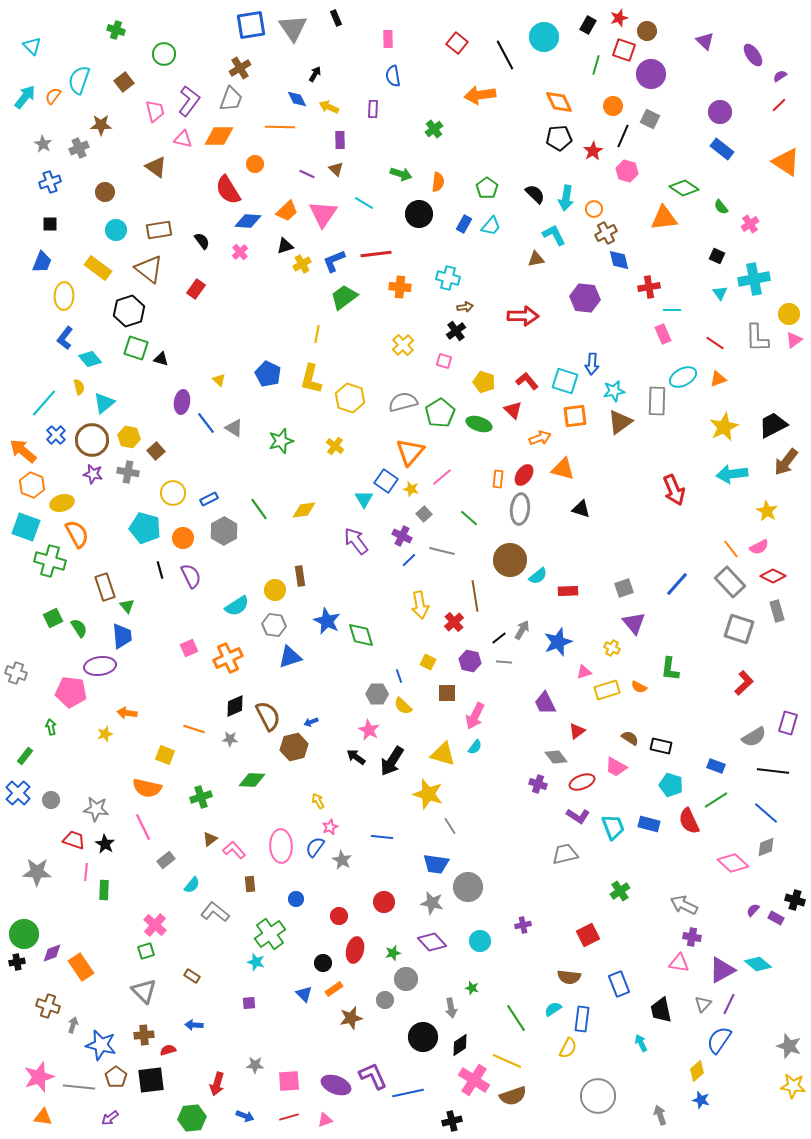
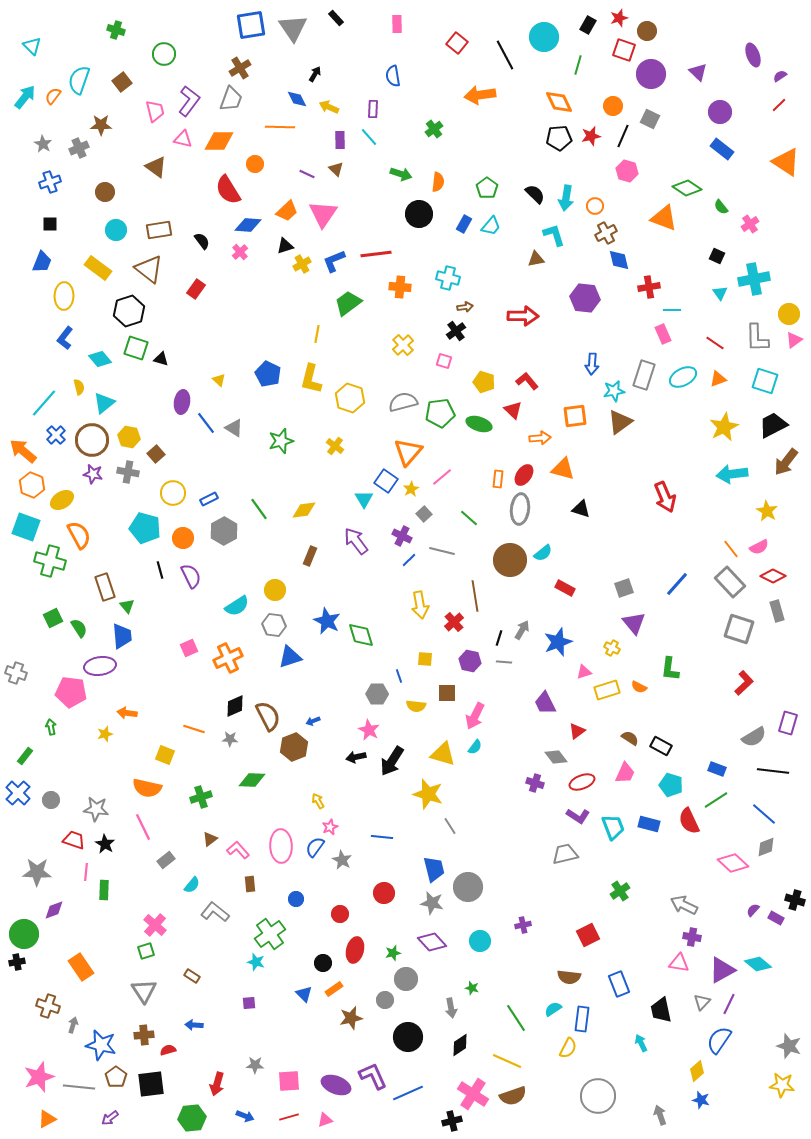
black rectangle at (336, 18): rotated 21 degrees counterclockwise
pink rectangle at (388, 39): moved 9 px right, 15 px up
purple triangle at (705, 41): moved 7 px left, 31 px down
purple ellipse at (753, 55): rotated 15 degrees clockwise
green line at (596, 65): moved 18 px left
brown square at (124, 82): moved 2 px left
orange diamond at (219, 136): moved 5 px down
red star at (593, 151): moved 2 px left, 15 px up; rotated 18 degrees clockwise
green diamond at (684, 188): moved 3 px right
cyan line at (364, 203): moved 5 px right, 66 px up; rotated 18 degrees clockwise
orange circle at (594, 209): moved 1 px right, 3 px up
orange triangle at (664, 218): rotated 28 degrees clockwise
blue diamond at (248, 221): moved 4 px down
cyan L-shape at (554, 235): rotated 10 degrees clockwise
green trapezoid at (344, 297): moved 4 px right, 6 px down
cyan diamond at (90, 359): moved 10 px right
cyan square at (565, 381): moved 200 px right
gray rectangle at (657, 401): moved 13 px left, 26 px up; rotated 16 degrees clockwise
green pentagon at (440, 413): rotated 24 degrees clockwise
orange arrow at (540, 438): rotated 15 degrees clockwise
brown square at (156, 451): moved 3 px down
orange triangle at (410, 452): moved 2 px left
yellow star at (411, 489): rotated 28 degrees clockwise
red arrow at (674, 490): moved 9 px left, 7 px down
yellow ellipse at (62, 503): moved 3 px up; rotated 15 degrees counterclockwise
orange semicircle at (77, 534): moved 2 px right, 1 px down
brown rectangle at (300, 576): moved 10 px right, 20 px up; rotated 30 degrees clockwise
cyan semicircle at (538, 576): moved 5 px right, 23 px up
red rectangle at (568, 591): moved 3 px left, 3 px up; rotated 30 degrees clockwise
black line at (499, 638): rotated 35 degrees counterclockwise
yellow square at (428, 662): moved 3 px left, 3 px up; rotated 21 degrees counterclockwise
yellow semicircle at (403, 706): moved 13 px right; rotated 36 degrees counterclockwise
blue arrow at (311, 722): moved 2 px right, 1 px up
black rectangle at (661, 746): rotated 15 degrees clockwise
brown hexagon at (294, 747): rotated 8 degrees counterclockwise
black arrow at (356, 757): rotated 48 degrees counterclockwise
blue rectangle at (716, 766): moved 1 px right, 3 px down
pink trapezoid at (616, 767): moved 9 px right, 6 px down; rotated 95 degrees counterclockwise
purple cross at (538, 784): moved 3 px left, 1 px up
blue line at (766, 813): moved 2 px left, 1 px down
pink L-shape at (234, 850): moved 4 px right
blue trapezoid at (436, 864): moved 2 px left, 5 px down; rotated 112 degrees counterclockwise
red circle at (384, 902): moved 9 px up
red circle at (339, 916): moved 1 px right, 2 px up
purple diamond at (52, 953): moved 2 px right, 43 px up
gray triangle at (144, 991): rotated 12 degrees clockwise
gray triangle at (703, 1004): moved 1 px left, 2 px up
black circle at (423, 1037): moved 15 px left
black square at (151, 1080): moved 4 px down
pink cross at (474, 1080): moved 1 px left, 14 px down
yellow star at (793, 1086): moved 11 px left, 1 px up
blue line at (408, 1093): rotated 12 degrees counterclockwise
orange triangle at (43, 1117): moved 4 px right, 2 px down; rotated 36 degrees counterclockwise
